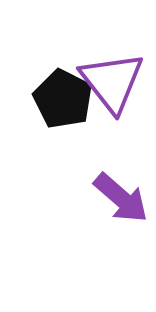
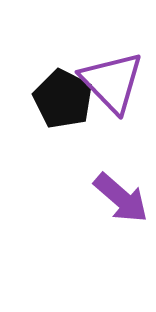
purple triangle: rotated 6 degrees counterclockwise
